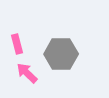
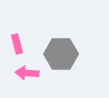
pink arrow: rotated 40 degrees counterclockwise
